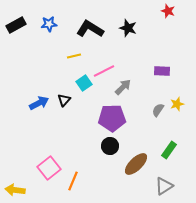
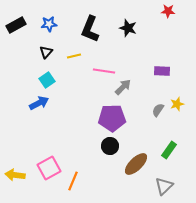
red star: rotated 16 degrees counterclockwise
black L-shape: rotated 100 degrees counterclockwise
pink line: rotated 35 degrees clockwise
cyan square: moved 37 px left, 3 px up
black triangle: moved 18 px left, 48 px up
pink square: rotated 10 degrees clockwise
gray triangle: rotated 12 degrees counterclockwise
yellow arrow: moved 15 px up
